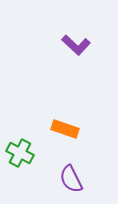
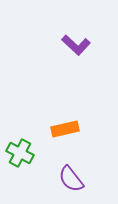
orange rectangle: rotated 32 degrees counterclockwise
purple semicircle: rotated 12 degrees counterclockwise
